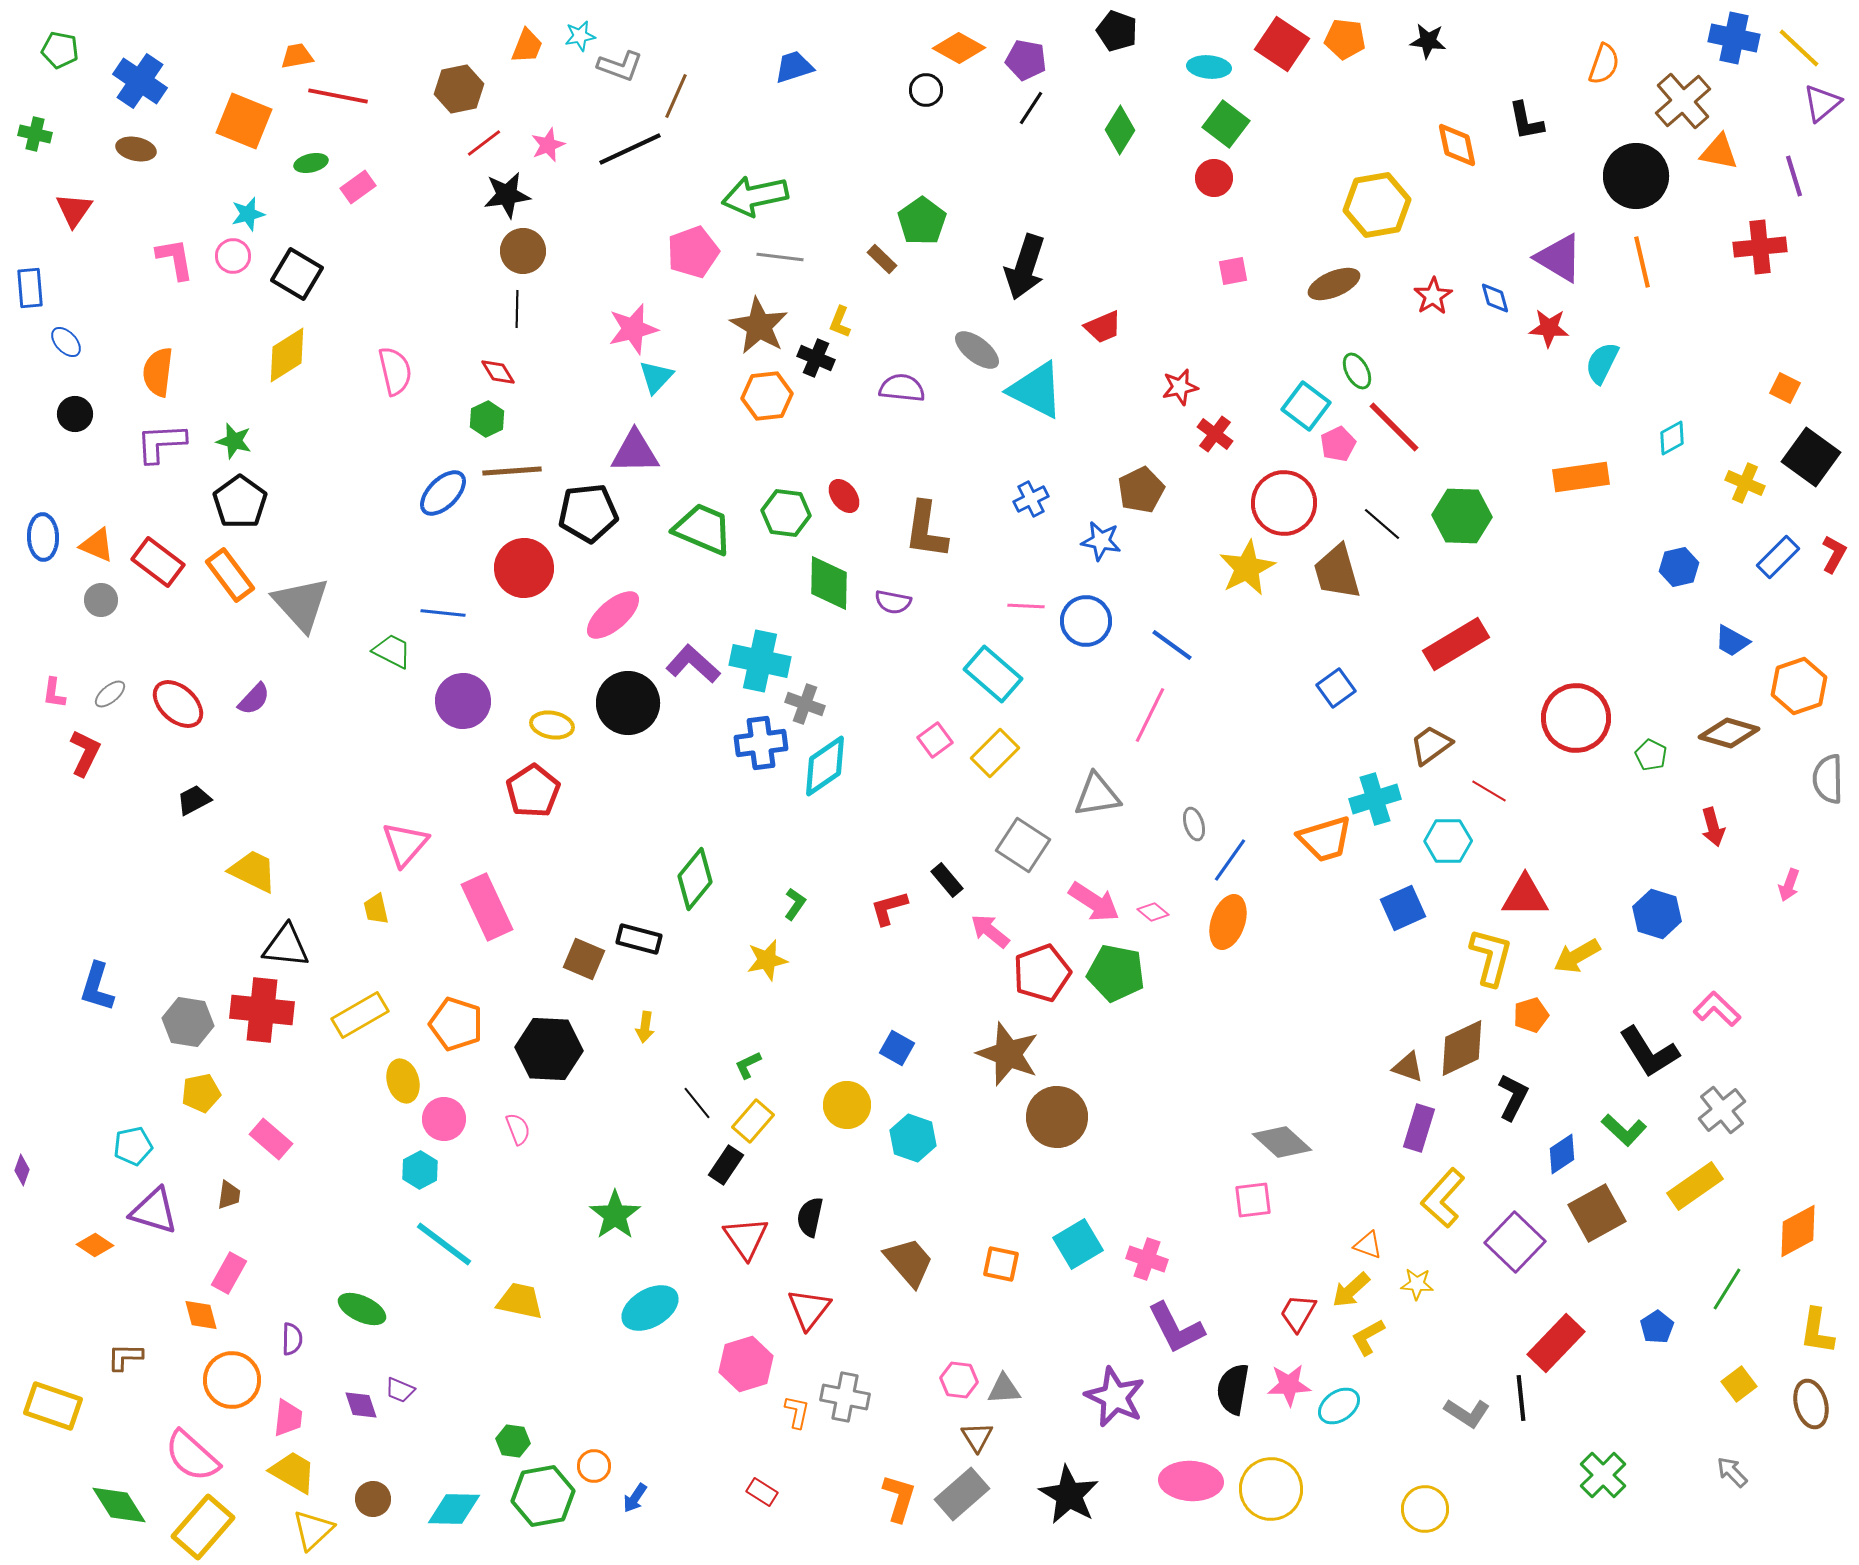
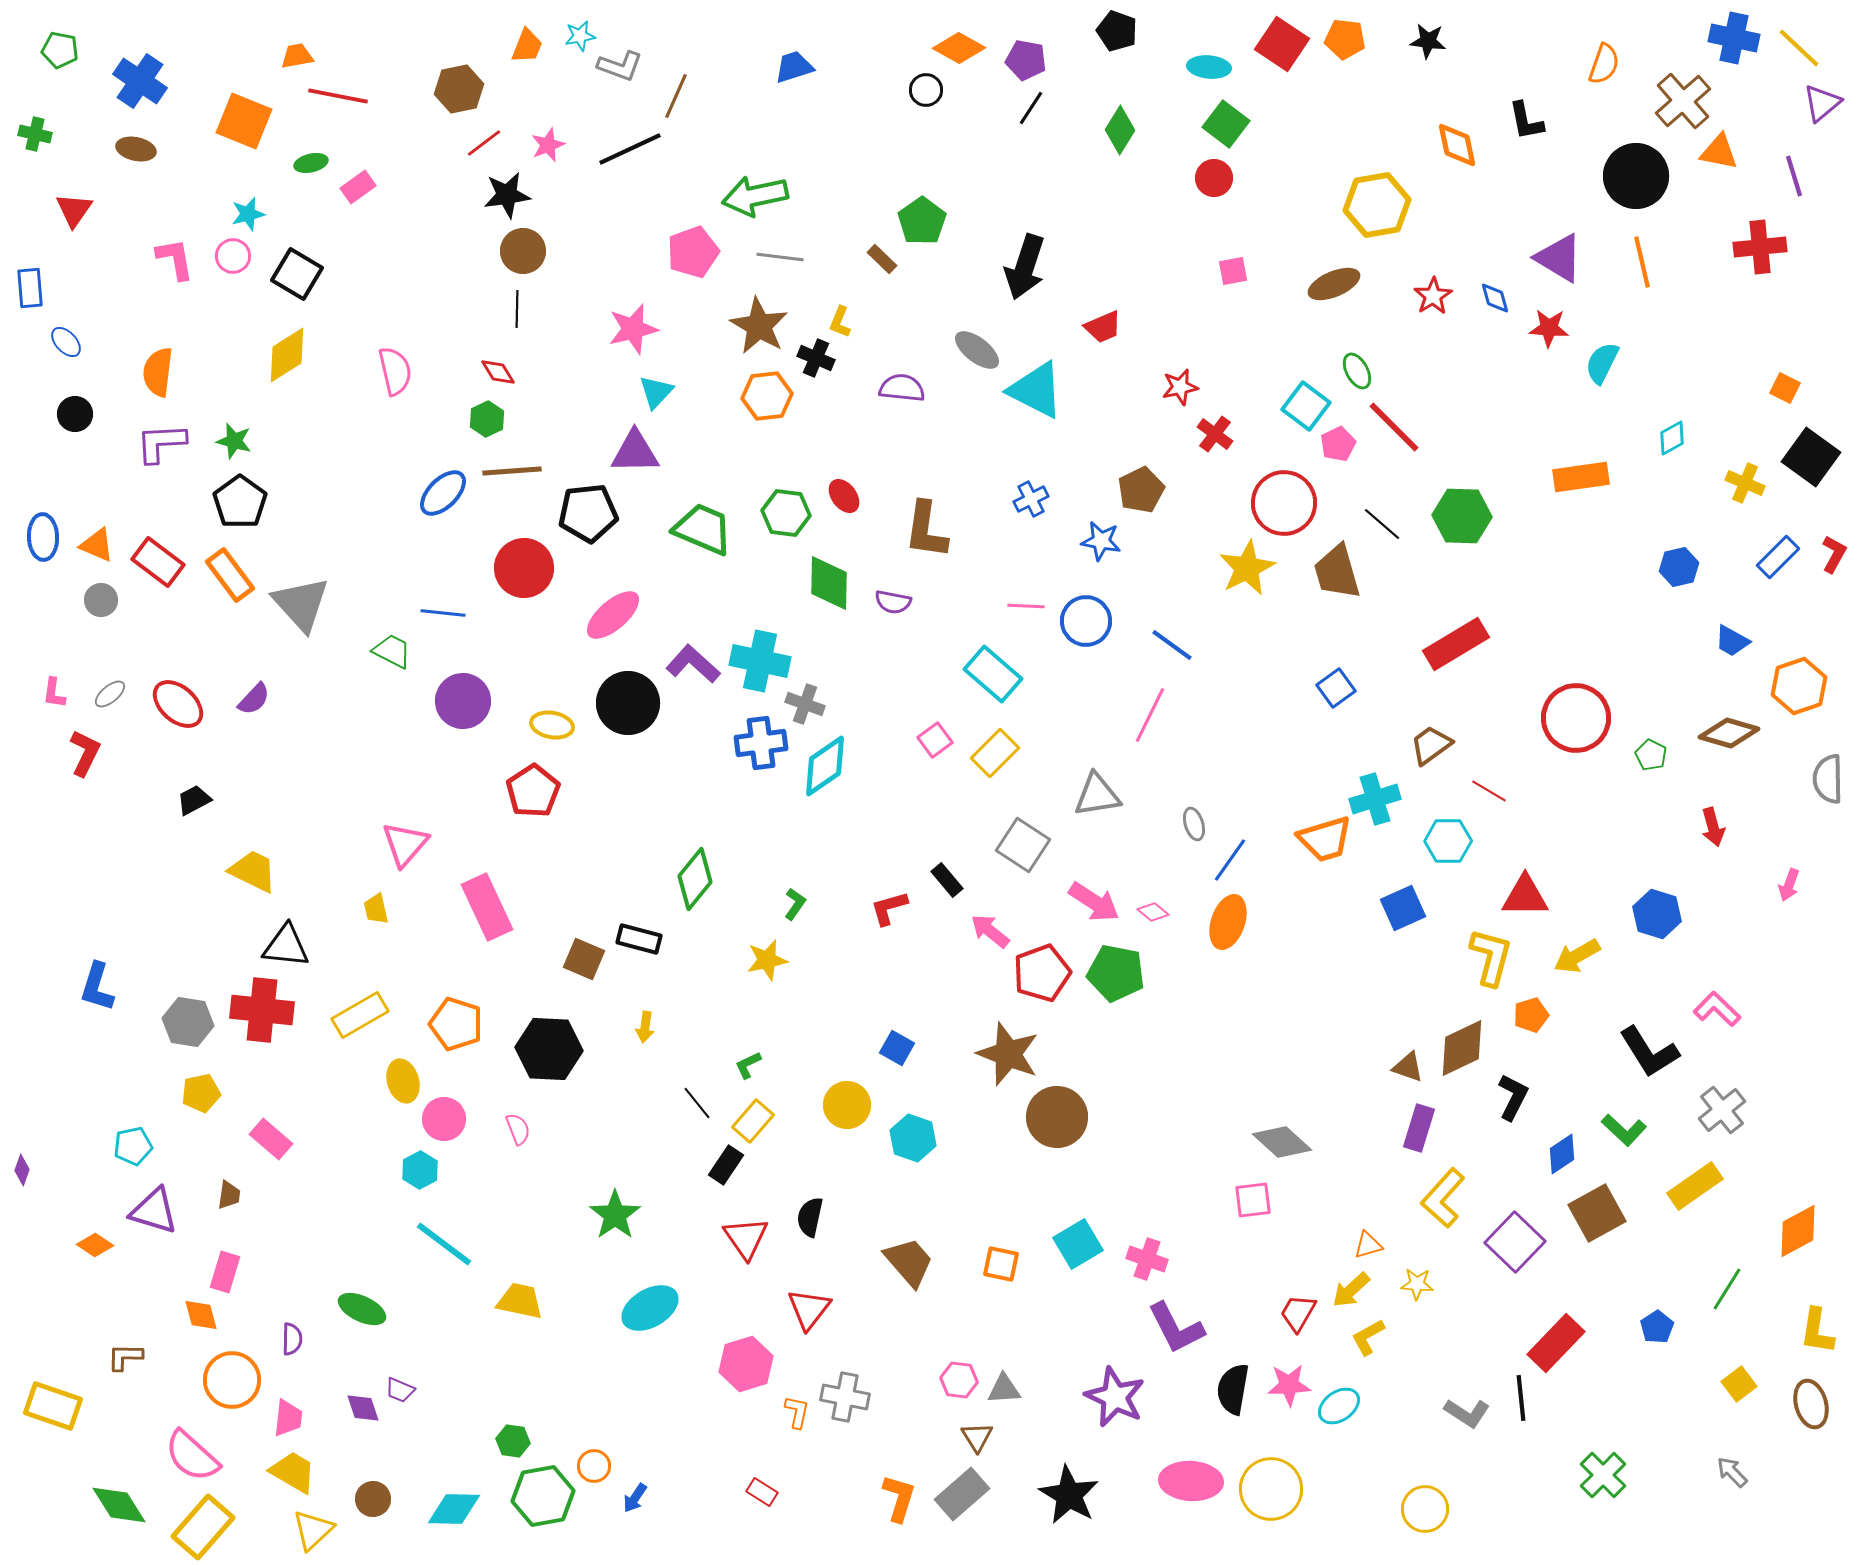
cyan triangle at (656, 377): moved 15 px down
orange triangle at (1368, 1245): rotated 36 degrees counterclockwise
pink rectangle at (229, 1273): moved 4 px left, 1 px up; rotated 12 degrees counterclockwise
purple diamond at (361, 1405): moved 2 px right, 3 px down
